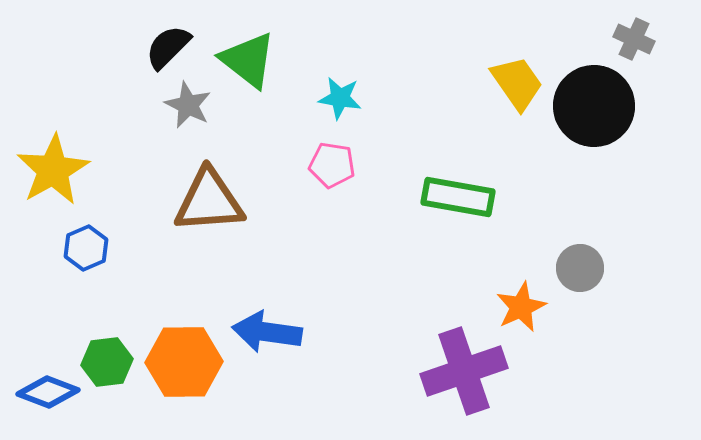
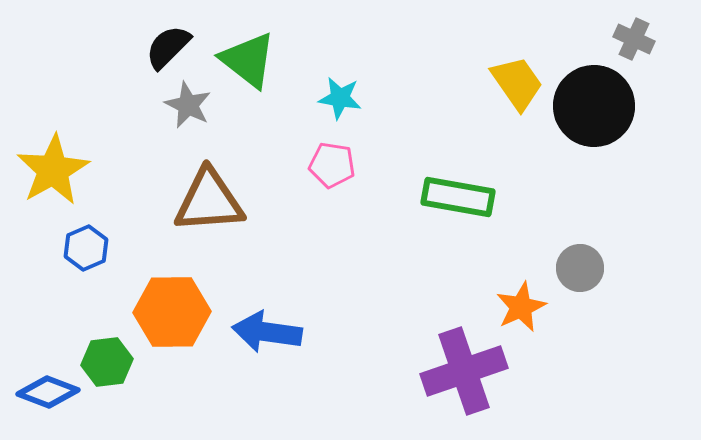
orange hexagon: moved 12 px left, 50 px up
